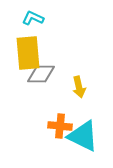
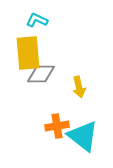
cyan L-shape: moved 4 px right, 2 px down
orange cross: moved 3 px left; rotated 15 degrees counterclockwise
cyan triangle: rotated 12 degrees clockwise
